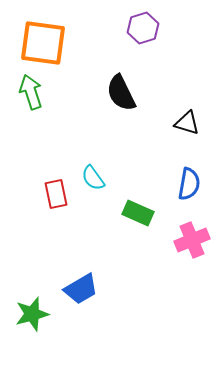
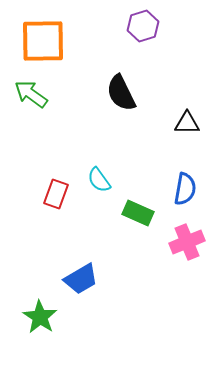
purple hexagon: moved 2 px up
orange square: moved 2 px up; rotated 9 degrees counterclockwise
green arrow: moved 2 px down; rotated 36 degrees counterclockwise
black triangle: rotated 16 degrees counterclockwise
cyan semicircle: moved 6 px right, 2 px down
blue semicircle: moved 4 px left, 5 px down
red rectangle: rotated 32 degrees clockwise
pink cross: moved 5 px left, 2 px down
blue trapezoid: moved 10 px up
green star: moved 8 px right, 3 px down; rotated 24 degrees counterclockwise
